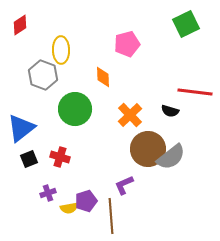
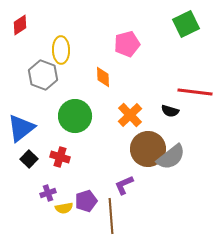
green circle: moved 7 px down
black square: rotated 24 degrees counterclockwise
yellow semicircle: moved 5 px left
